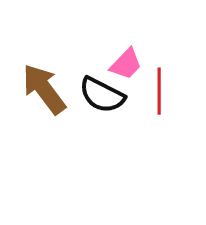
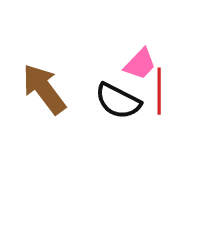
pink trapezoid: moved 14 px right
black semicircle: moved 16 px right, 6 px down
